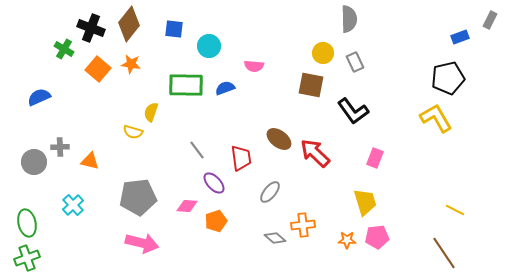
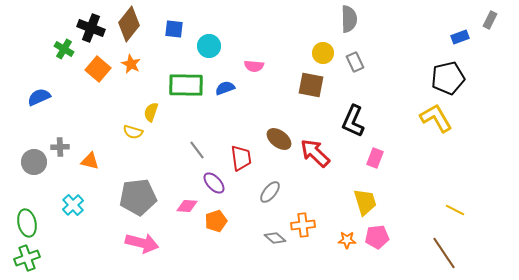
orange star at (131, 64): rotated 18 degrees clockwise
black L-shape at (353, 111): moved 10 px down; rotated 60 degrees clockwise
